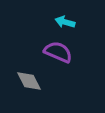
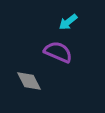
cyan arrow: moved 3 px right; rotated 54 degrees counterclockwise
